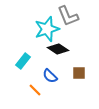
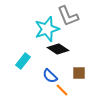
orange line: moved 27 px right
